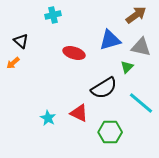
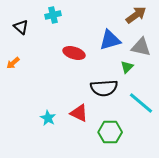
black triangle: moved 14 px up
black semicircle: rotated 28 degrees clockwise
